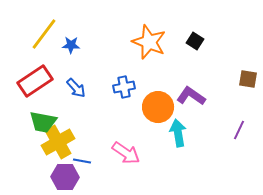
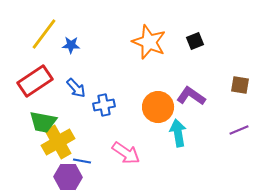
black square: rotated 36 degrees clockwise
brown square: moved 8 px left, 6 px down
blue cross: moved 20 px left, 18 px down
purple line: rotated 42 degrees clockwise
purple hexagon: moved 3 px right
